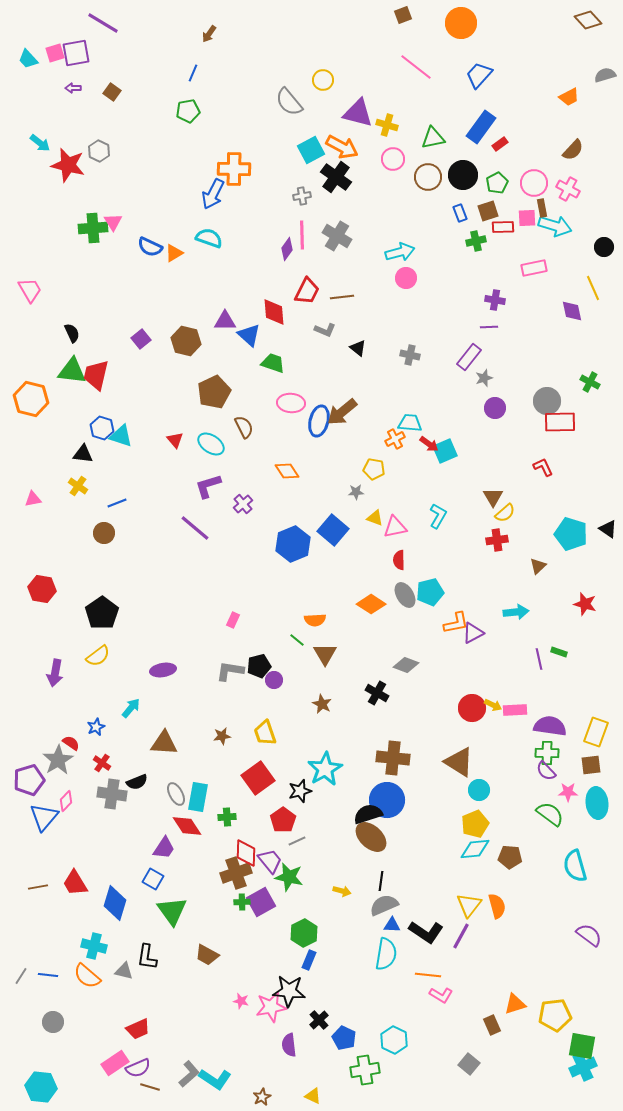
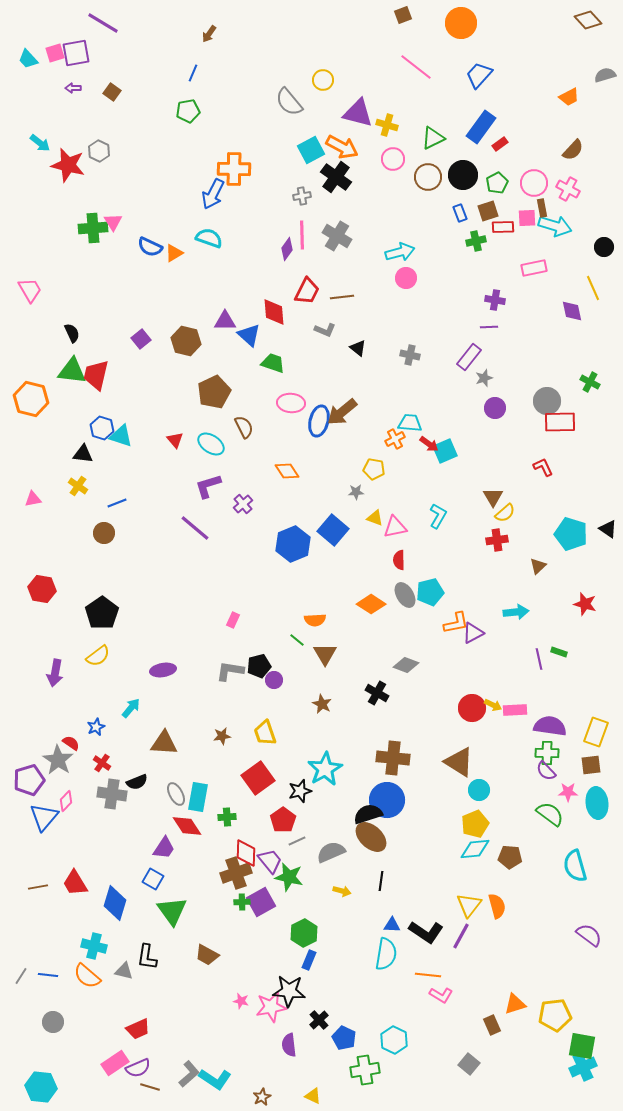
green triangle at (433, 138): rotated 15 degrees counterclockwise
gray star at (58, 760): rotated 8 degrees counterclockwise
gray semicircle at (384, 905): moved 53 px left, 53 px up
